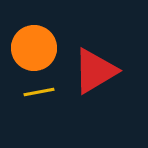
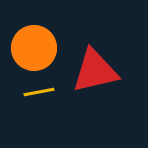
red triangle: rotated 18 degrees clockwise
